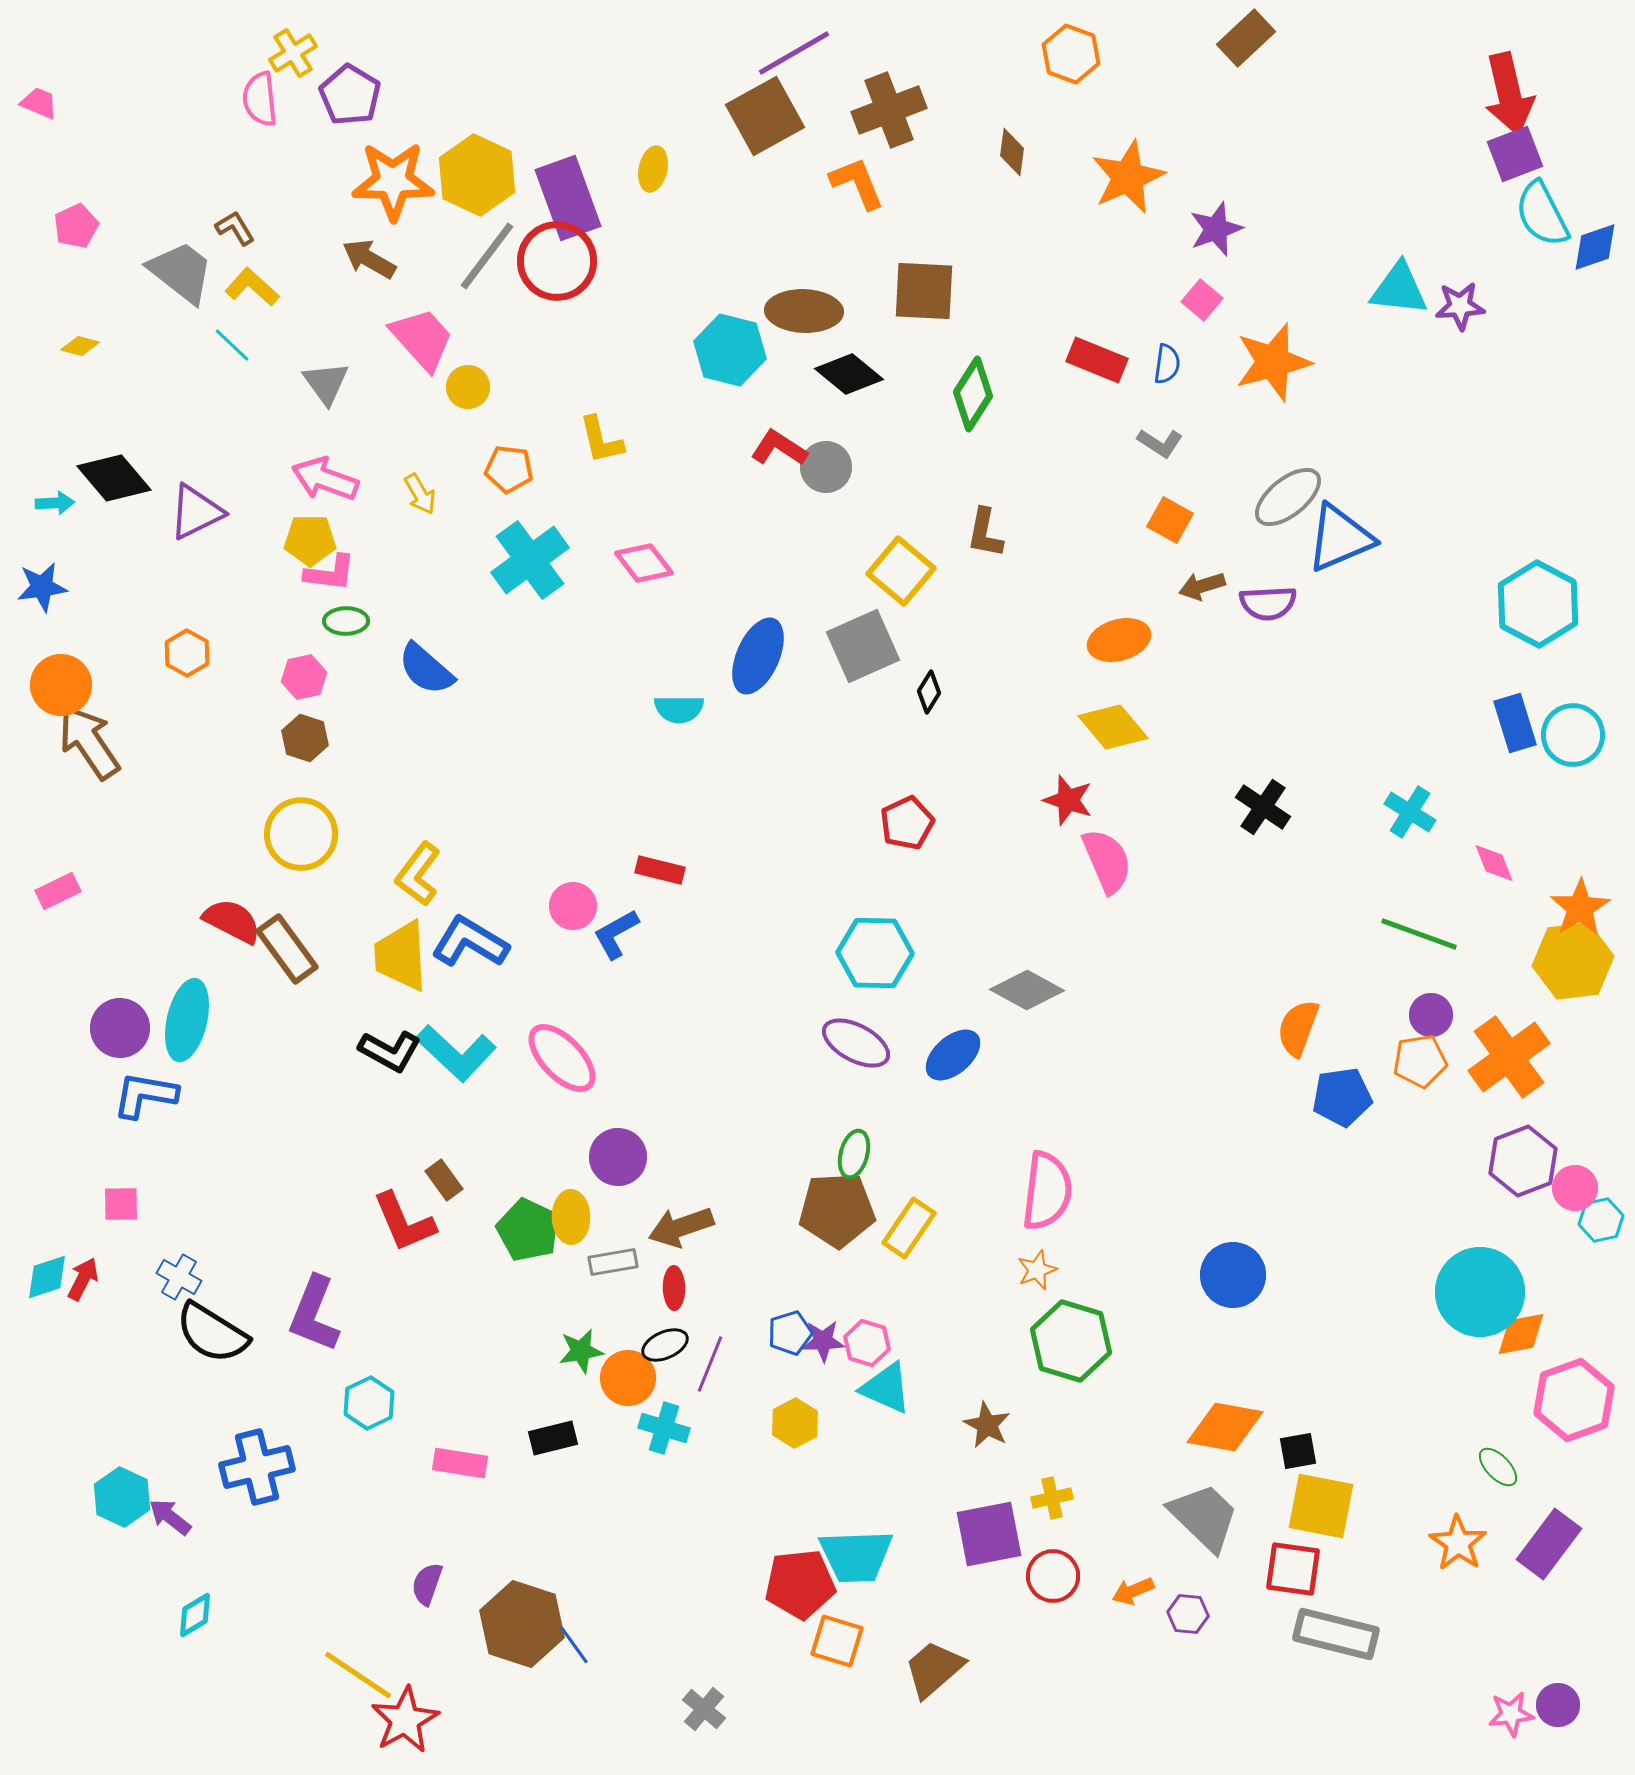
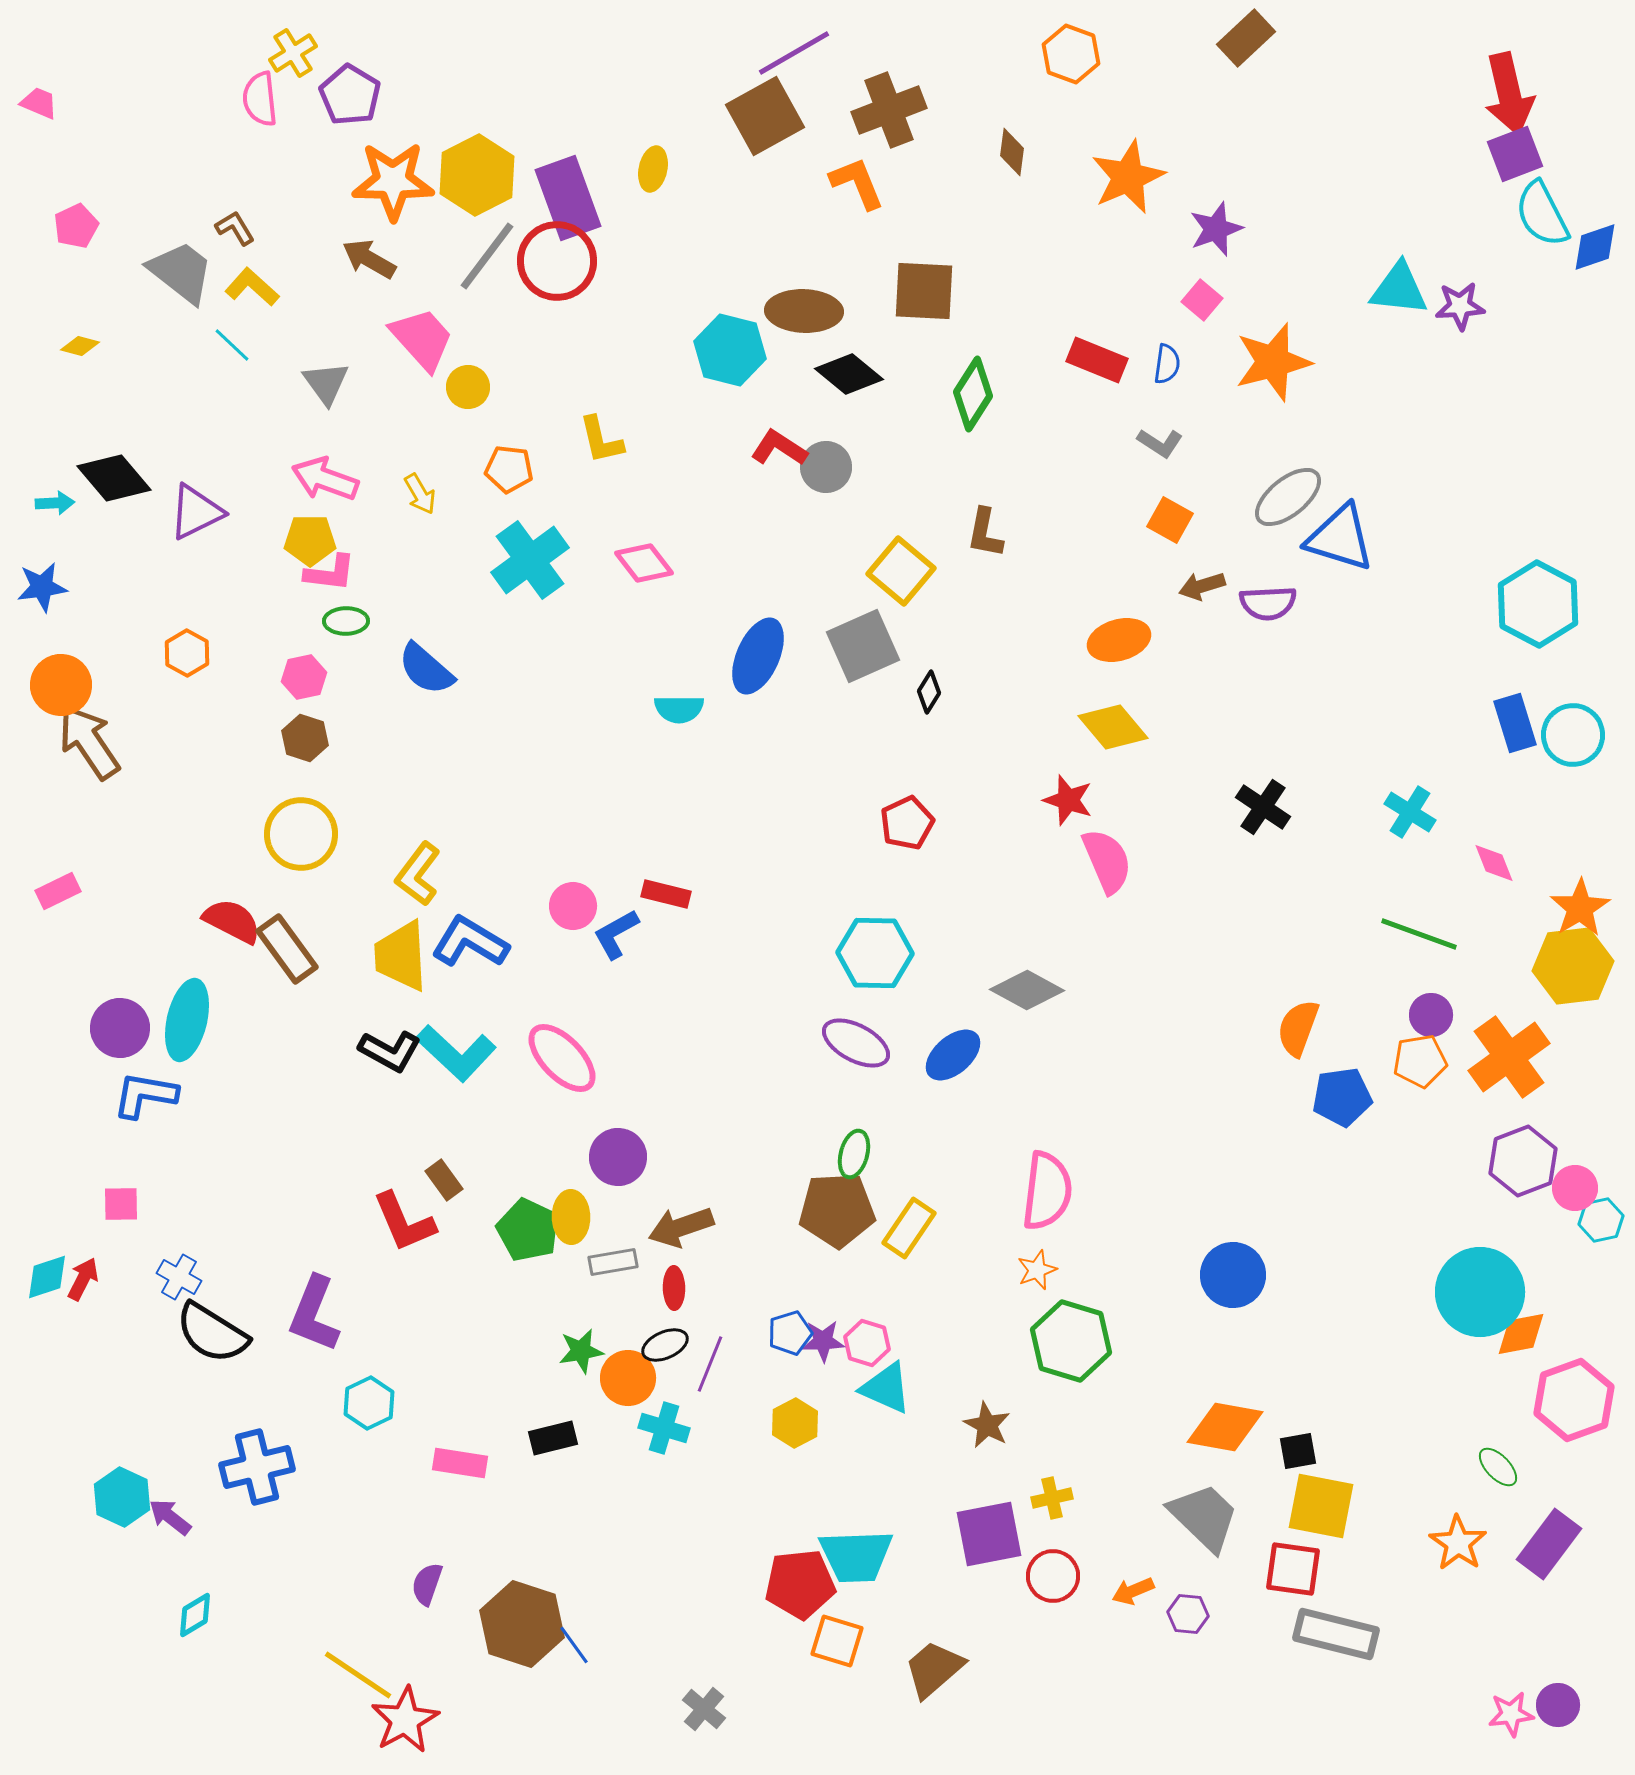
yellow hexagon at (477, 175): rotated 8 degrees clockwise
blue triangle at (1340, 538): rotated 40 degrees clockwise
red rectangle at (660, 870): moved 6 px right, 24 px down
yellow hexagon at (1573, 961): moved 5 px down
